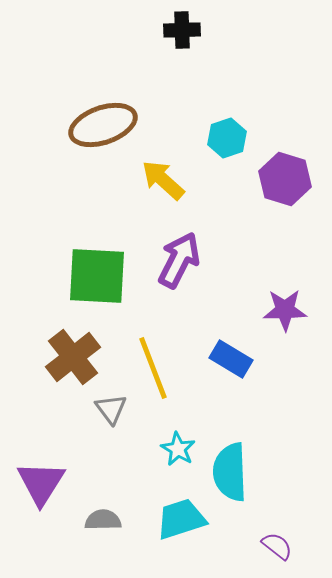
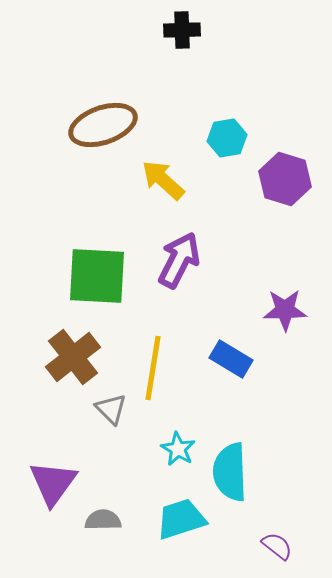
cyan hexagon: rotated 9 degrees clockwise
yellow line: rotated 30 degrees clockwise
gray triangle: rotated 8 degrees counterclockwise
purple triangle: moved 12 px right; rotated 4 degrees clockwise
